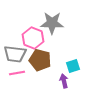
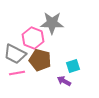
gray trapezoid: rotated 20 degrees clockwise
purple arrow: rotated 48 degrees counterclockwise
